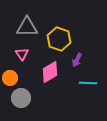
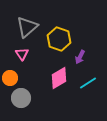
gray triangle: rotated 40 degrees counterclockwise
purple arrow: moved 3 px right, 3 px up
pink diamond: moved 9 px right, 6 px down
cyan line: rotated 36 degrees counterclockwise
